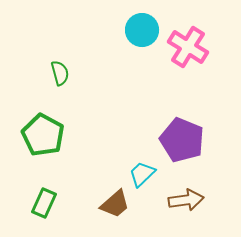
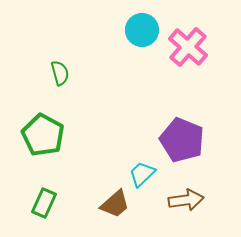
pink cross: rotated 9 degrees clockwise
